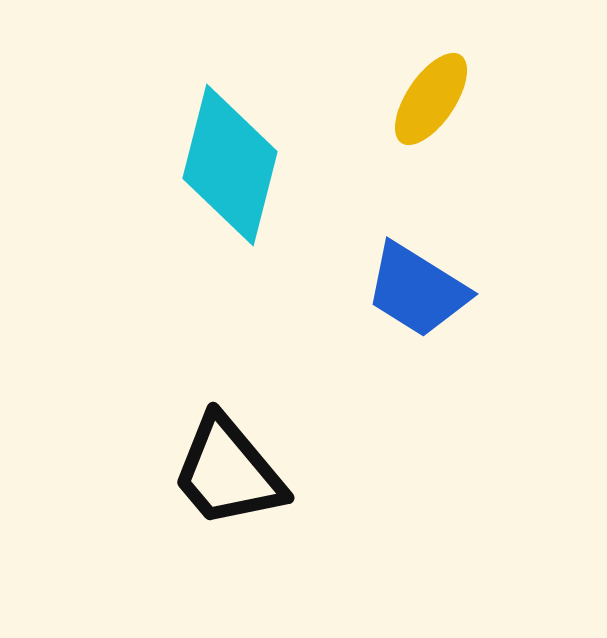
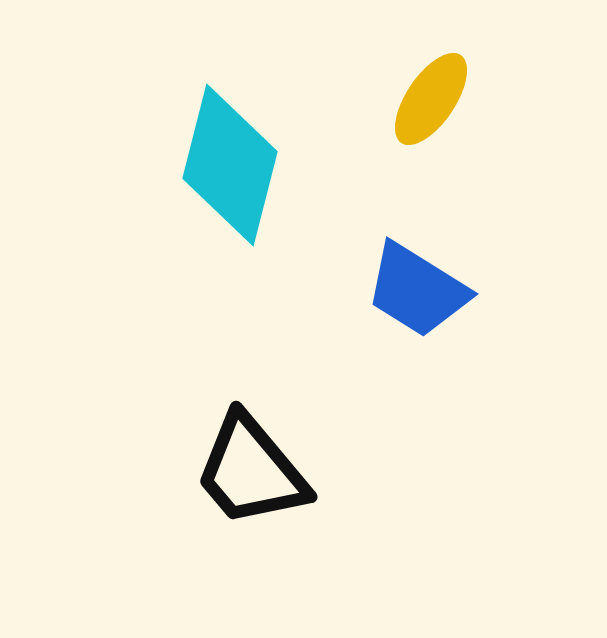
black trapezoid: moved 23 px right, 1 px up
